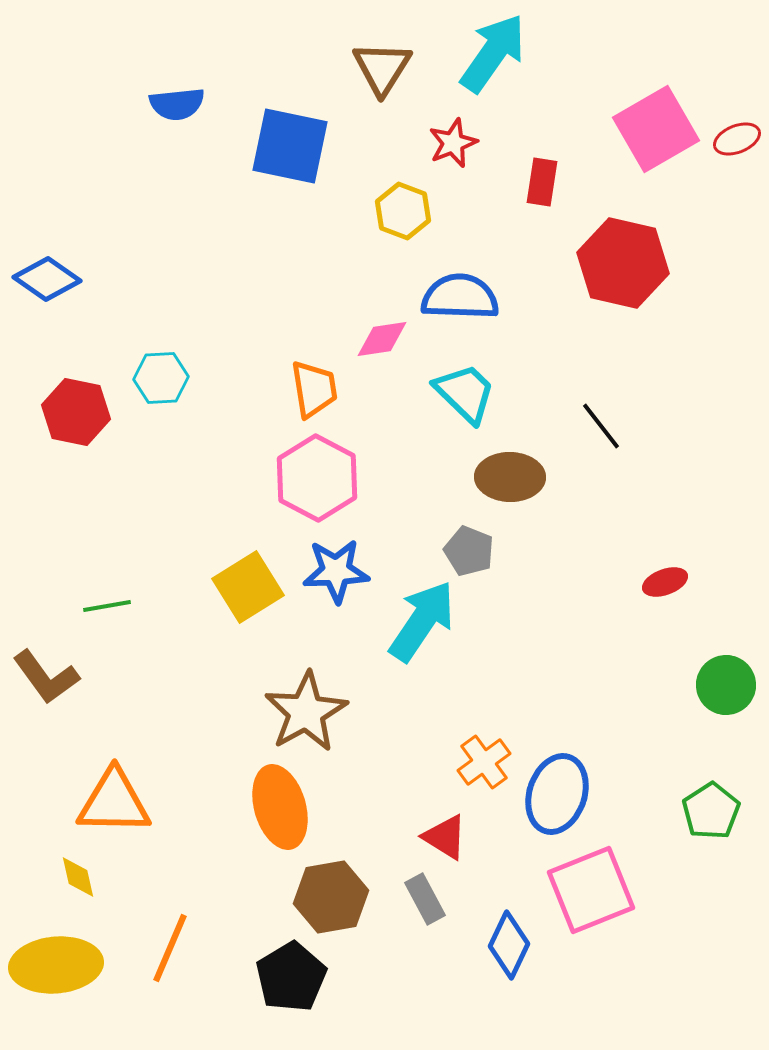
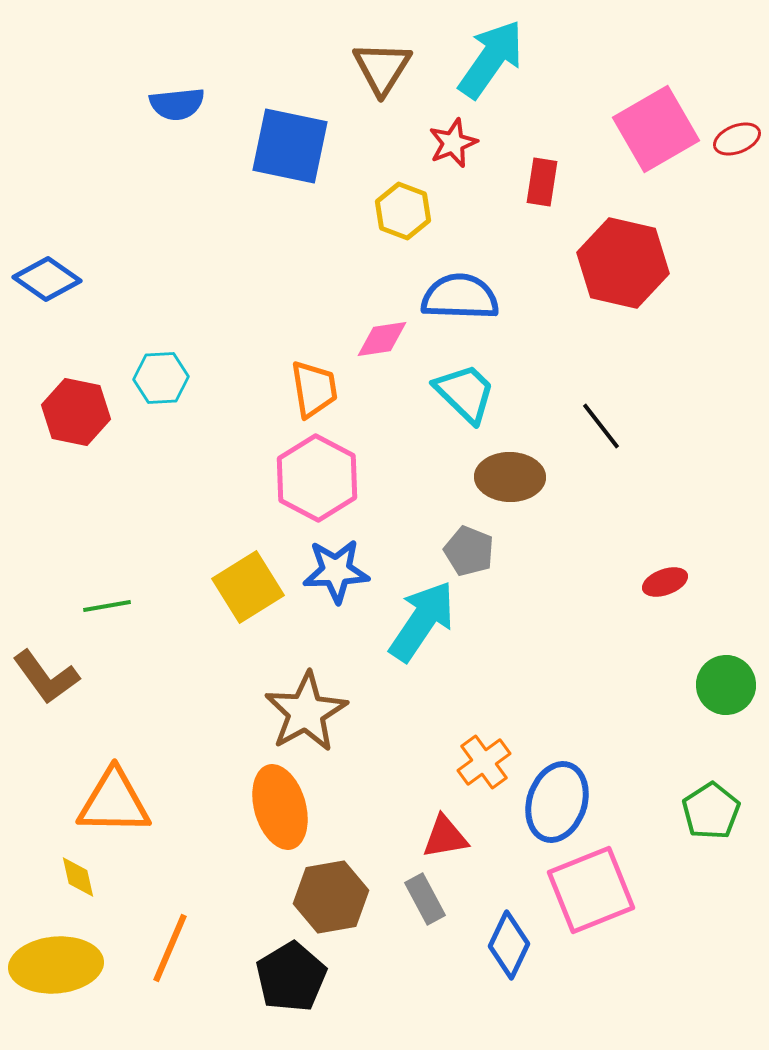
cyan arrow at (493, 53): moved 2 px left, 6 px down
blue ellipse at (557, 794): moved 8 px down
red triangle at (445, 837): rotated 42 degrees counterclockwise
